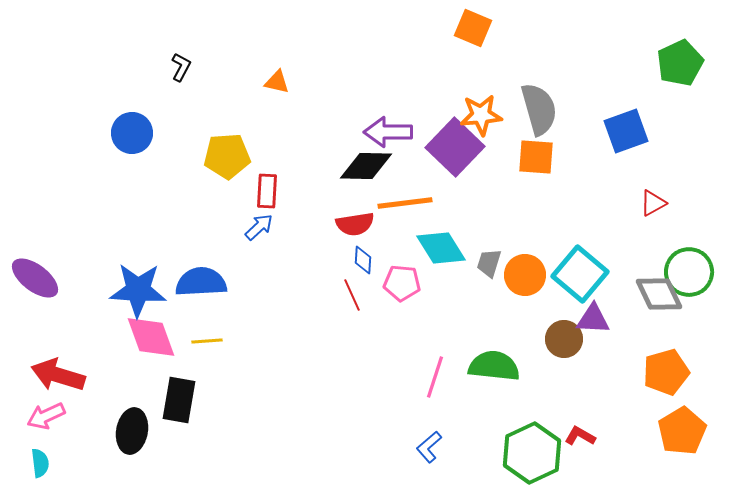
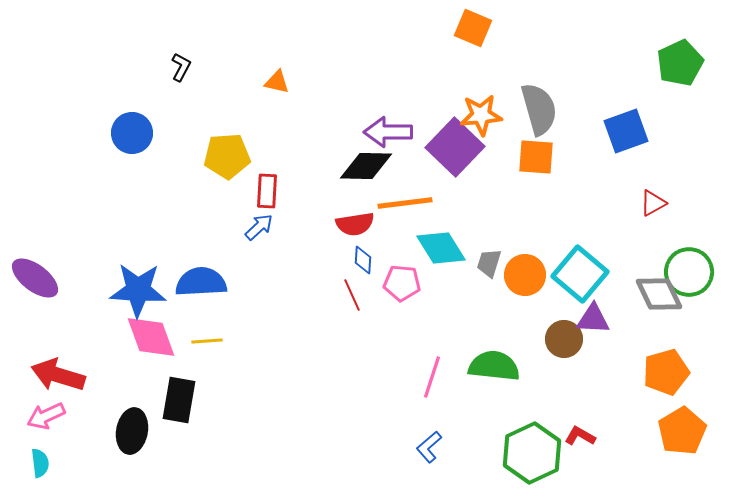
pink line at (435, 377): moved 3 px left
